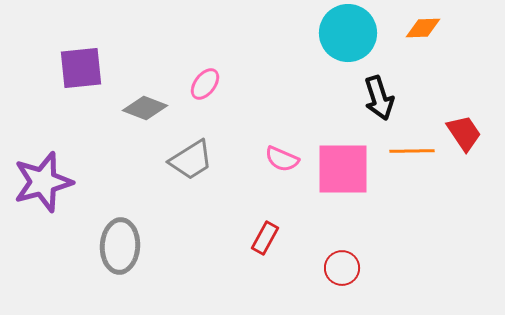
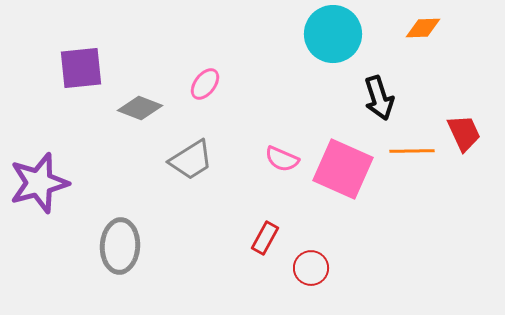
cyan circle: moved 15 px left, 1 px down
gray diamond: moved 5 px left
red trapezoid: rotated 9 degrees clockwise
pink square: rotated 24 degrees clockwise
purple star: moved 4 px left, 1 px down
red circle: moved 31 px left
